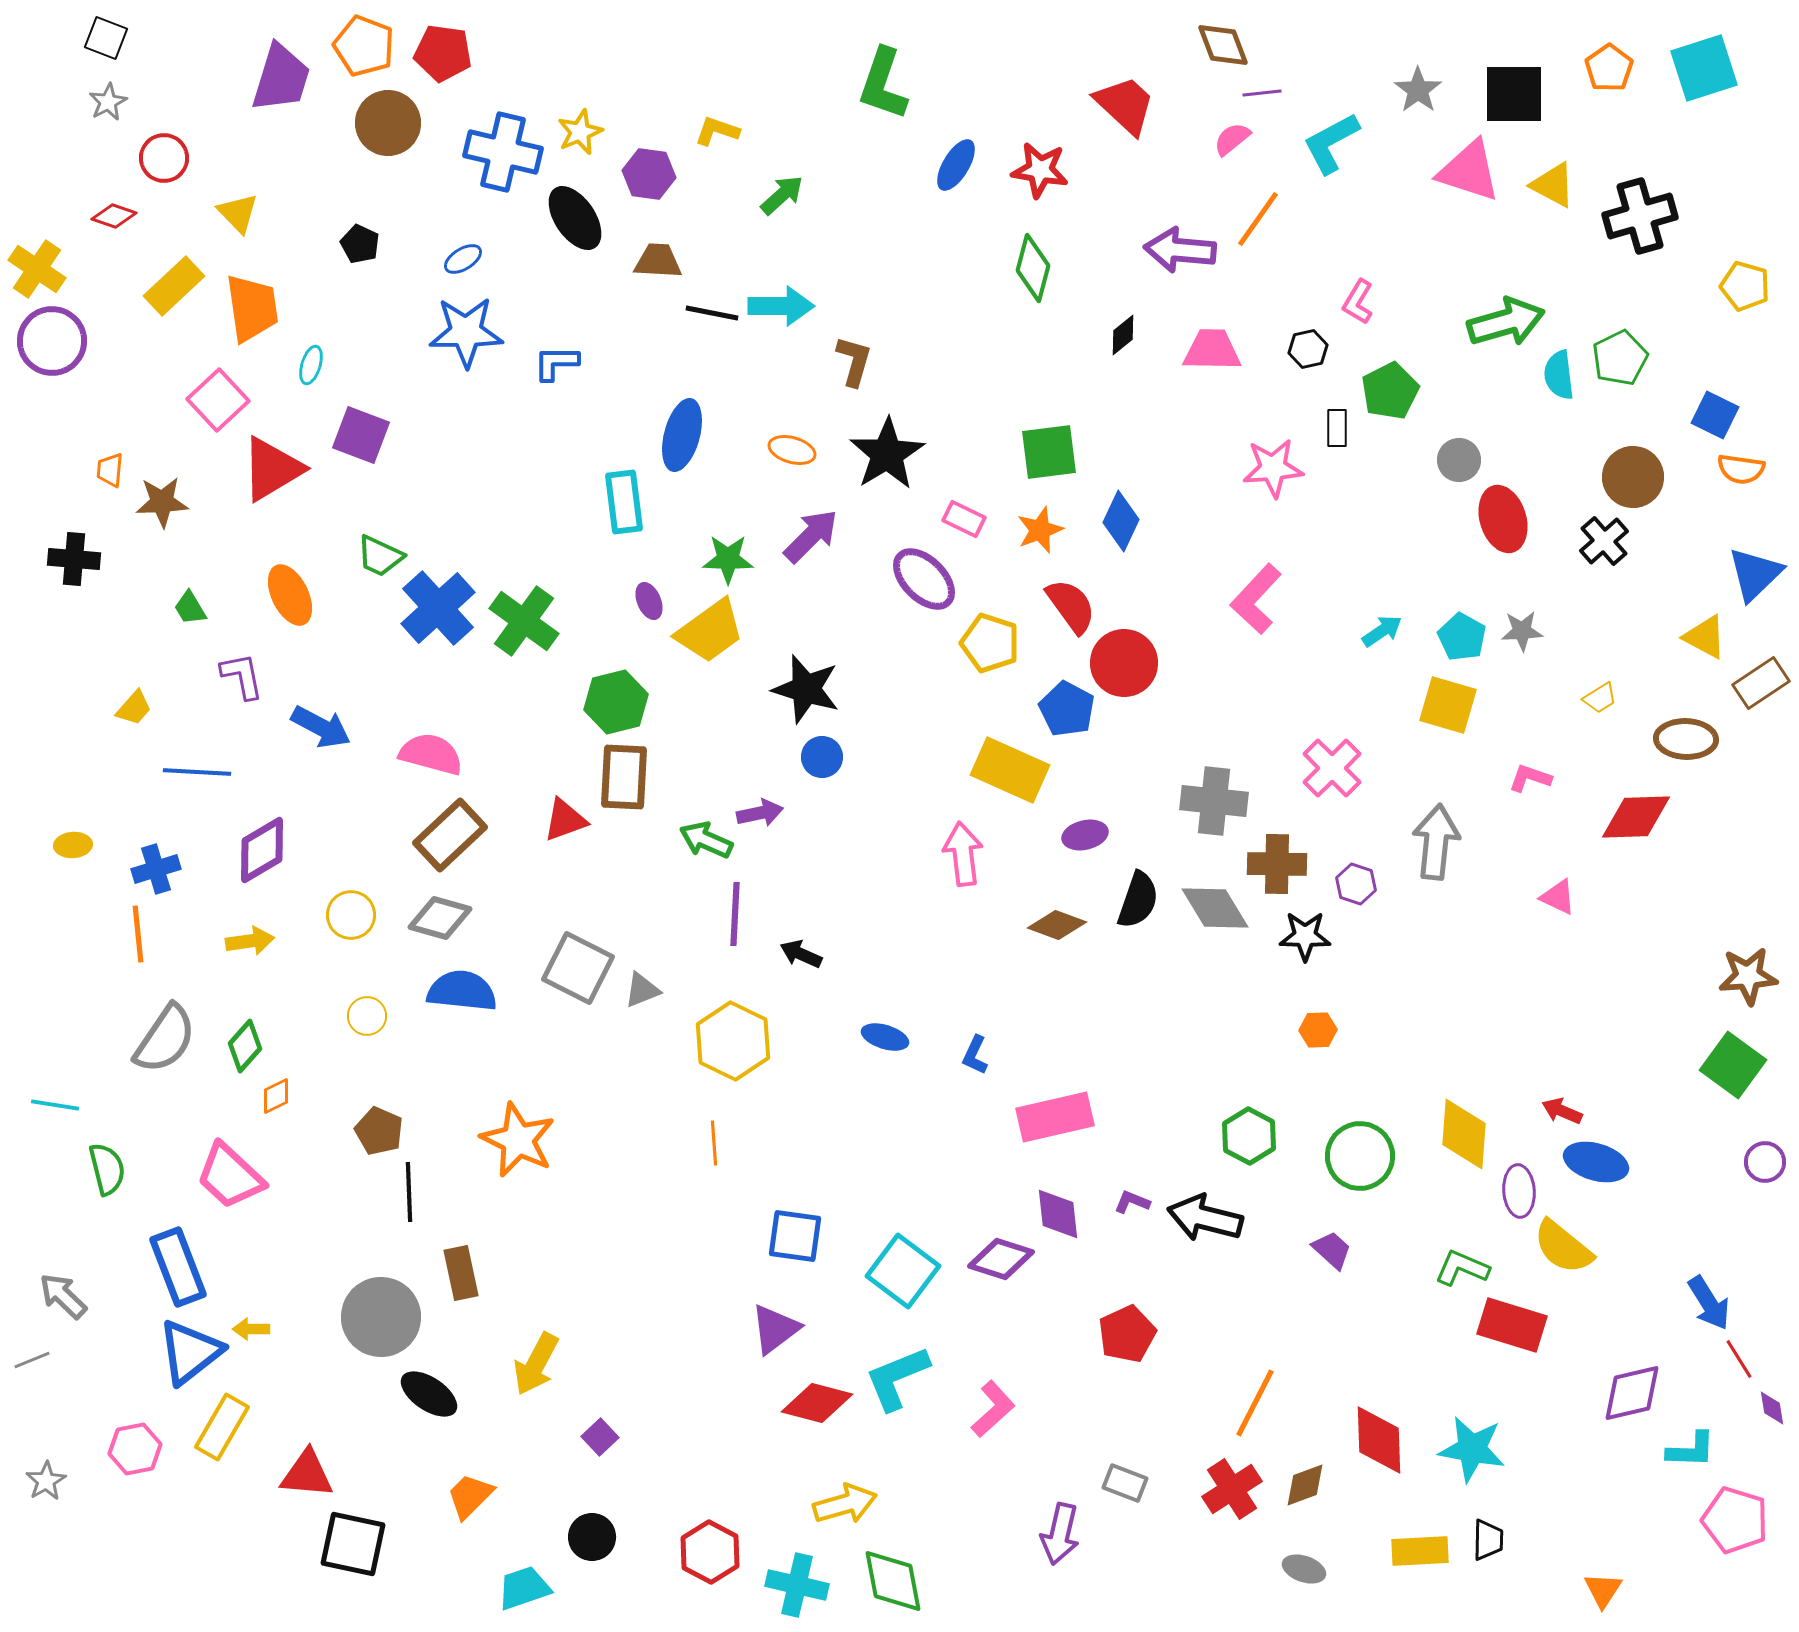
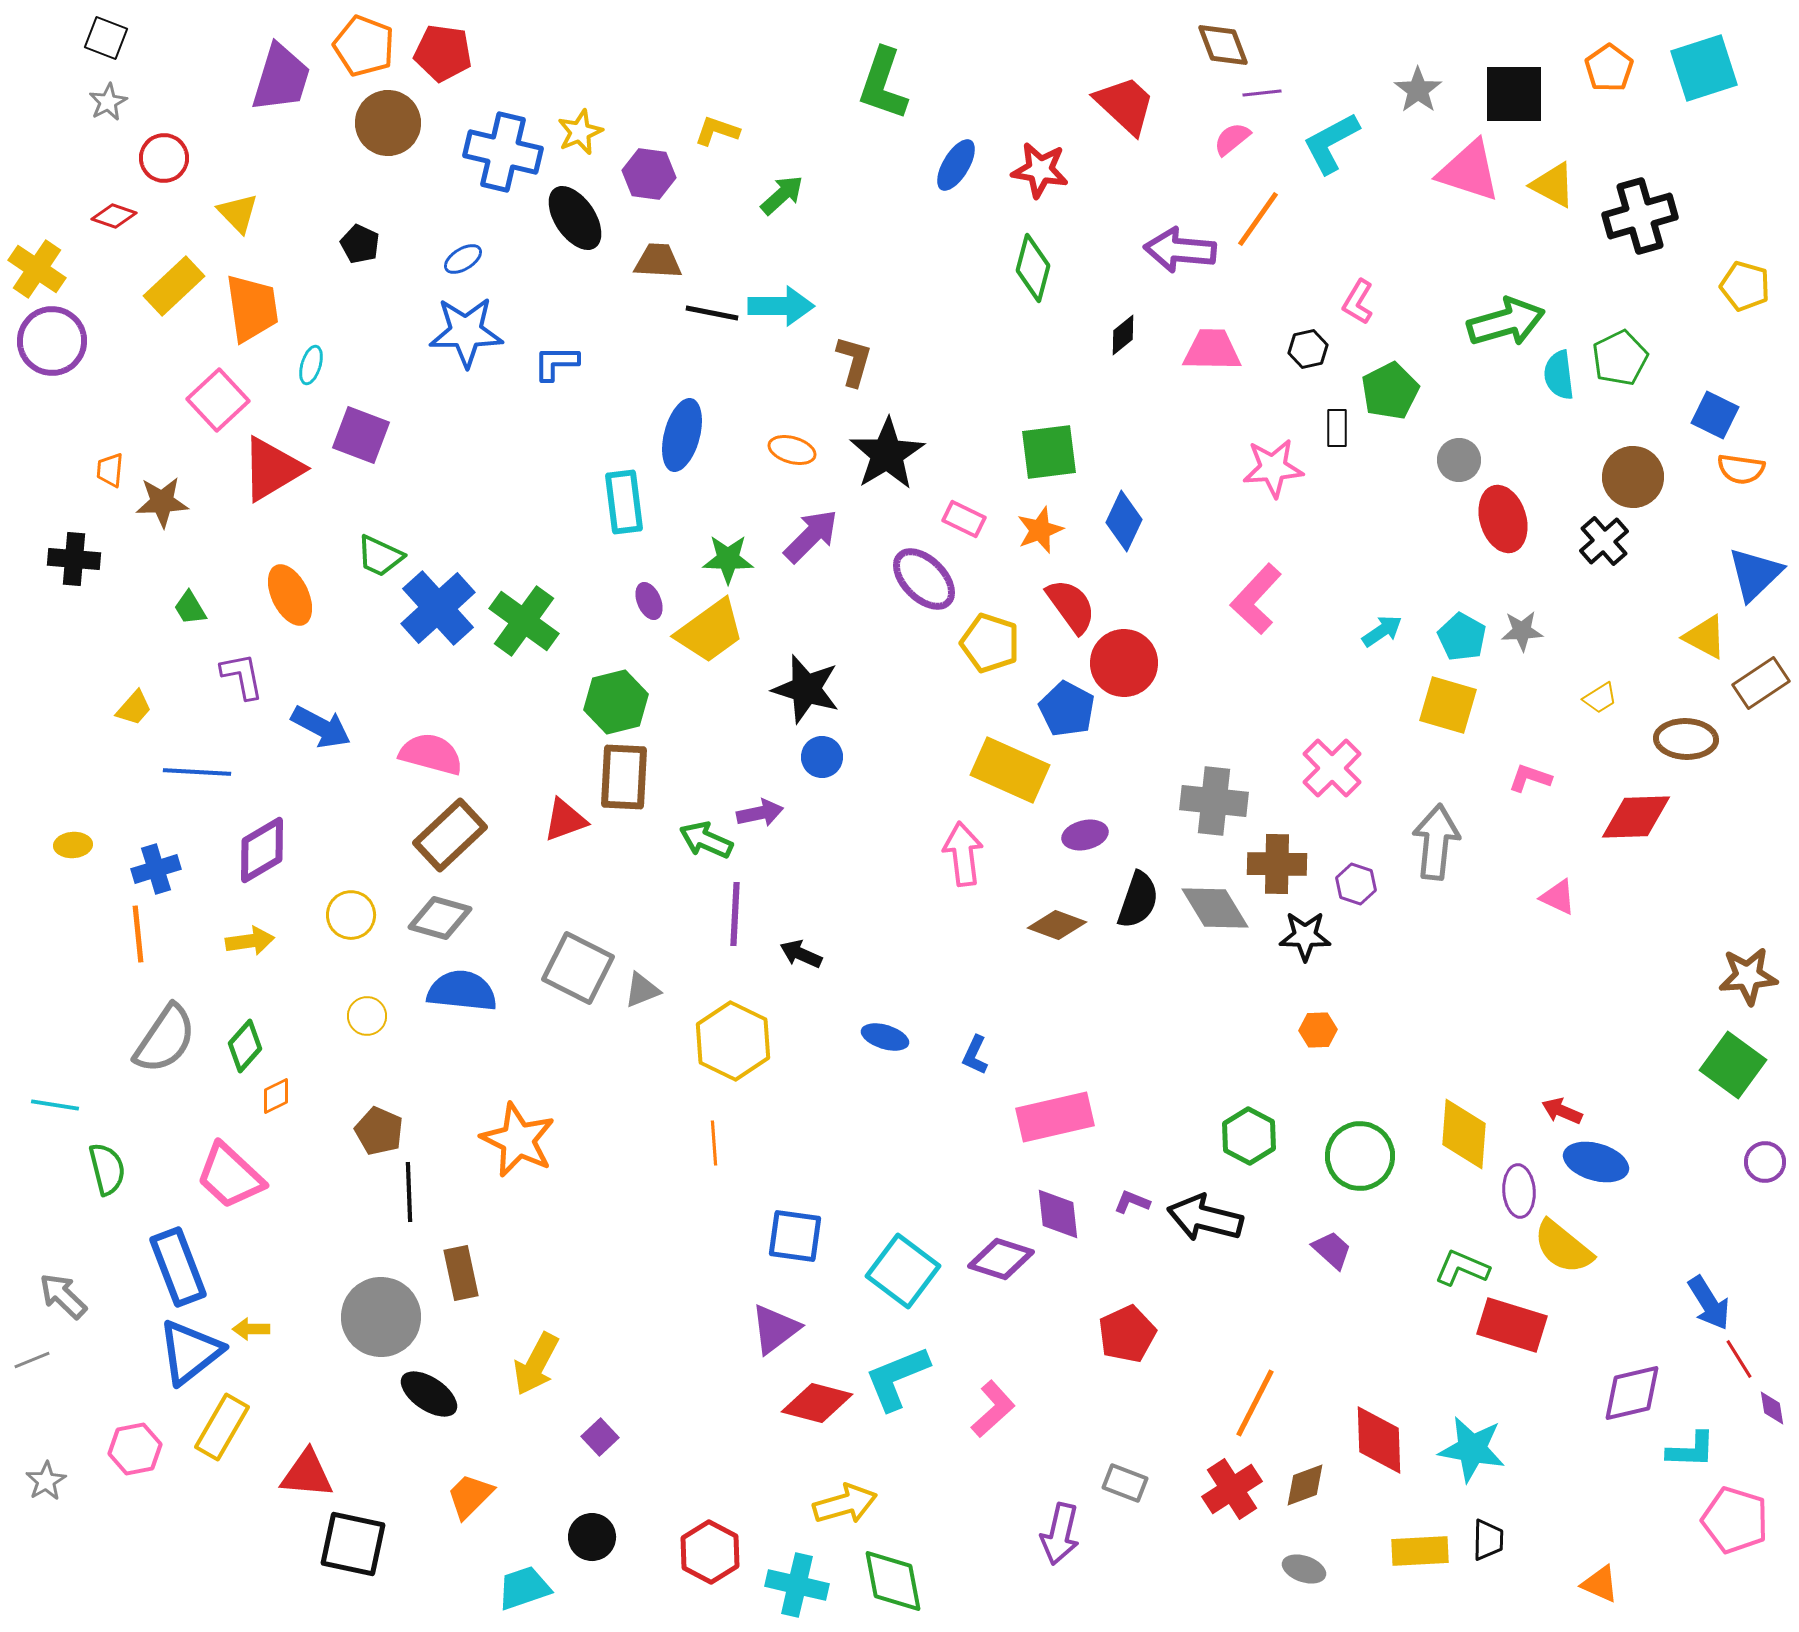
blue diamond at (1121, 521): moved 3 px right
orange triangle at (1603, 1590): moved 3 px left, 6 px up; rotated 39 degrees counterclockwise
